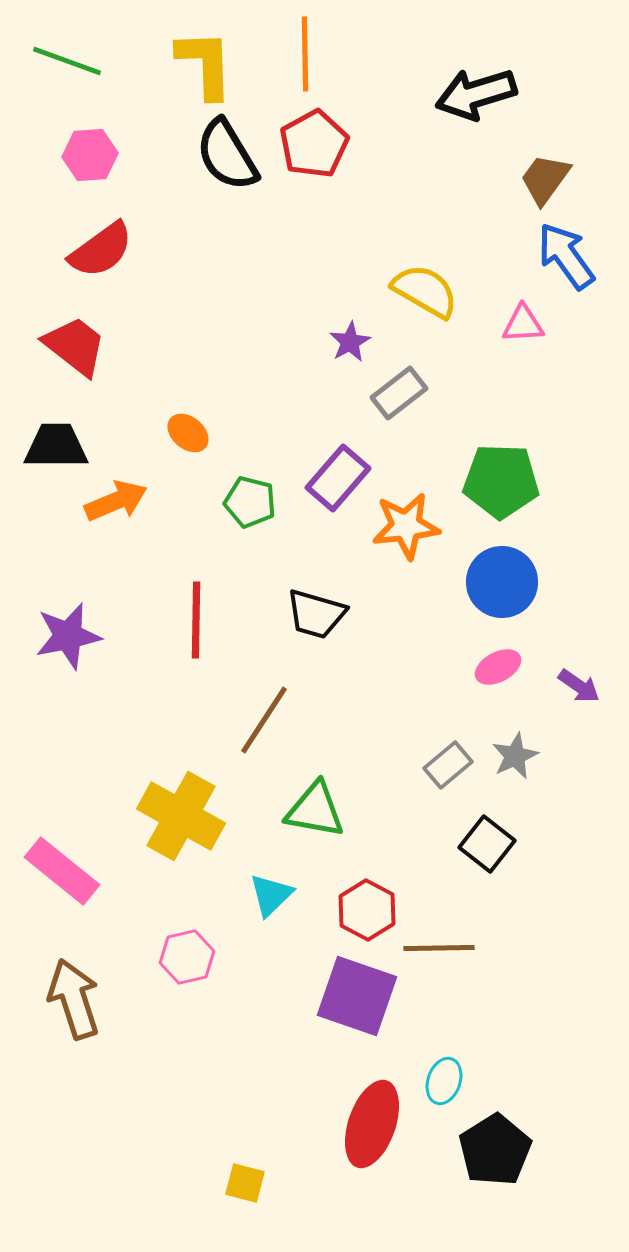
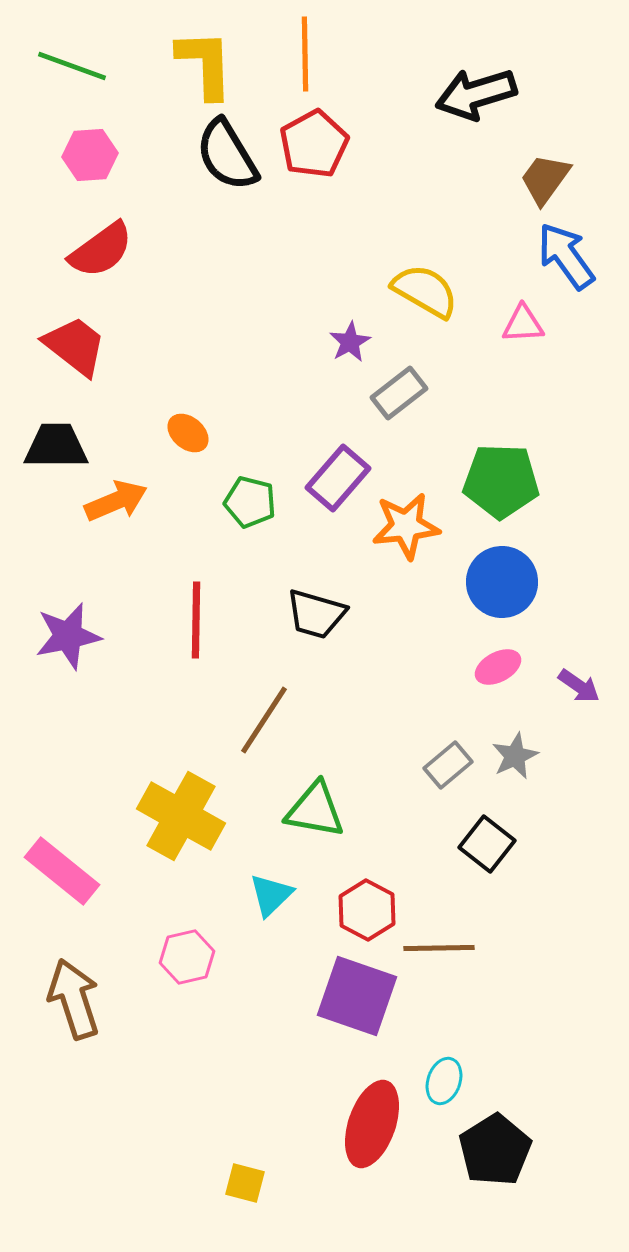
green line at (67, 61): moved 5 px right, 5 px down
